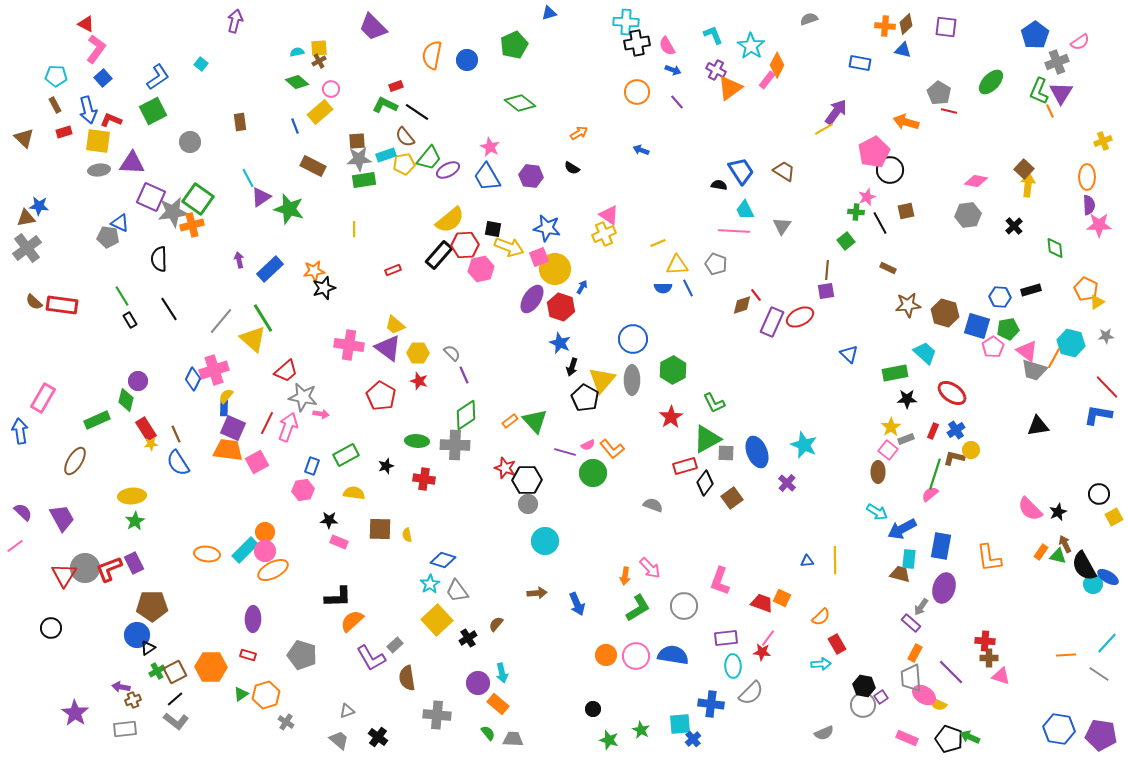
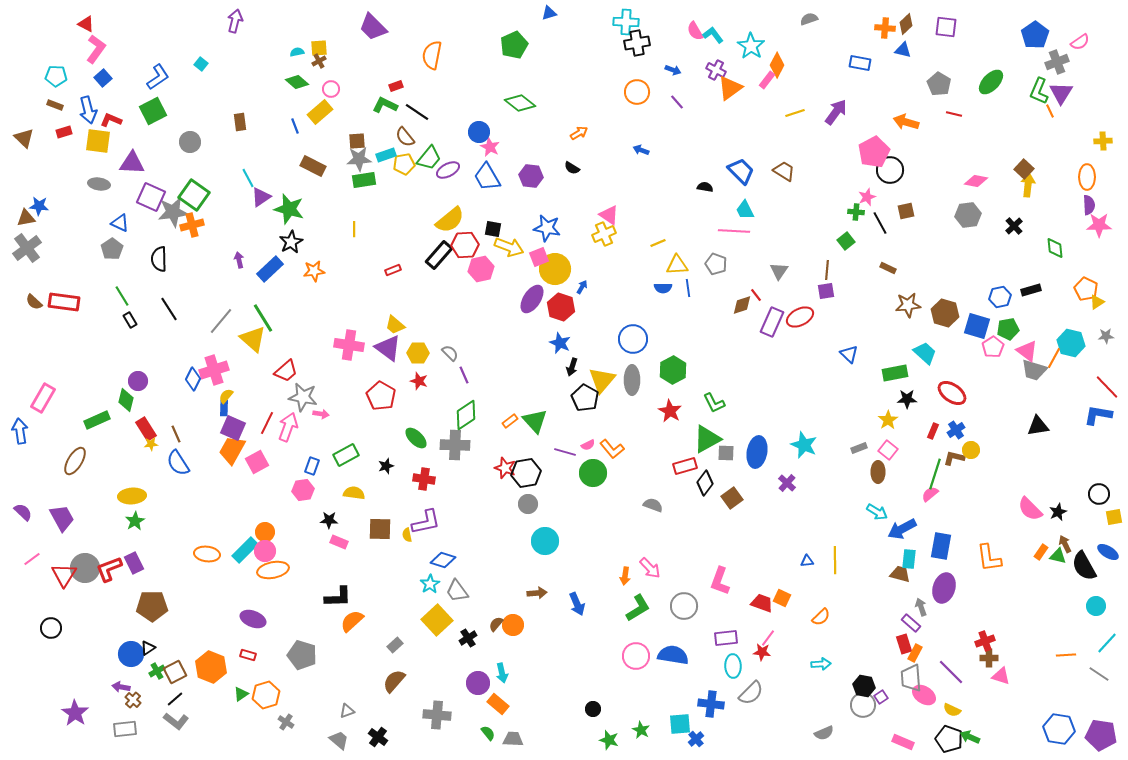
orange cross at (885, 26): moved 2 px down
cyan L-shape at (713, 35): rotated 15 degrees counterclockwise
pink semicircle at (667, 46): moved 28 px right, 15 px up
blue circle at (467, 60): moved 12 px right, 72 px down
gray pentagon at (939, 93): moved 9 px up
brown rectangle at (55, 105): rotated 42 degrees counterclockwise
red line at (949, 111): moved 5 px right, 3 px down
yellow line at (824, 129): moved 29 px left, 16 px up; rotated 12 degrees clockwise
yellow cross at (1103, 141): rotated 18 degrees clockwise
gray ellipse at (99, 170): moved 14 px down; rotated 15 degrees clockwise
blue trapezoid at (741, 171): rotated 12 degrees counterclockwise
black semicircle at (719, 185): moved 14 px left, 2 px down
green square at (198, 199): moved 4 px left, 4 px up
gray triangle at (782, 226): moved 3 px left, 45 px down
gray pentagon at (108, 237): moved 4 px right, 12 px down; rotated 30 degrees clockwise
black star at (324, 288): moved 33 px left, 46 px up; rotated 10 degrees counterclockwise
blue line at (688, 288): rotated 18 degrees clockwise
blue hexagon at (1000, 297): rotated 15 degrees counterclockwise
red rectangle at (62, 305): moved 2 px right, 3 px up
gray semicircle at (452, 353): moved 2 px left
red star at (671, 417): moved 1 px left, 6 px up; rotated 10 degrees counterclockwise
yellow star at (891, 427): moved 3 px left, 7 px up
gray rectangle at (906, 439): moved 47 px left, 9 px down
green ellipse at (417, 441): moved 1 px left, 3 px up; rotated 40 degrees clockwise
orange trapezoid at (228, 450): moved 4 px right; rotated 68 degrees counterclockwise
blue ellipse at (757, 452): rotated 32 degrees clockwise
black hexagon at (527, 480): moved 1 px left, 7 px up; rotated 8 degrees counterclockwise
yellow square at (1114, 517): rotated 18 degrees clockwise
pink line at (15, 546): moved 17 px right, 13 px down
orange ellipse at (273, 570): rotated 16 degrees clockwise
blue ellipse at (1108, 577): moved 25 px up
cyan circle at (1093, 584): moved 3 px right, 22 px down
gray arrow at (921, 607): rotated 126 degrees clockwise
purple ellipse at (253, 619): rotated 70 degrees counterclockwise
blue circle at (137, 635): moved 6 px left, 19 px down
red cross at (985, 641): rotated 24 degrees counterclockwise
red rectangle at (837, 644): moved 67 px right; rotated 12 degrees clockwise
orange circle at (606, 655): moved 93 px left, 30 px up
purple L-shape at (371, 658): moved 55 px right, 136 px up; rotated 72 degrees counterclockwise
orange hexagon at (211, 667): rotated 20 degrees clockwise
brown semicircle at (407, 678): moved 13 px left, 3 px down; rotated 50 degrees clockwise
brown cross at (133, 700): rotated 28 degrees counterclockwise
yellow semicircle at (938, 704): moved 14 px right, 6 px down
pink rectangle at (907, 738): moved 4 px left, 4 px down
blue cross at (693, 739): moved 3 px right
